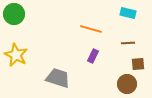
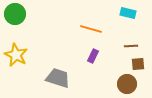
green circle: moved 1 px right
brown line: moved 3 px right, 3 px down
